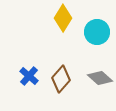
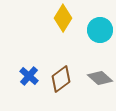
cyan circle: moved 3 px right, 2 px up
brown diamond: rotated 12 degrees clockwise
